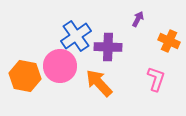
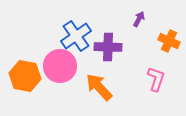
purple arrow: moved 1 px right
orange arrow: moved 4 px down
